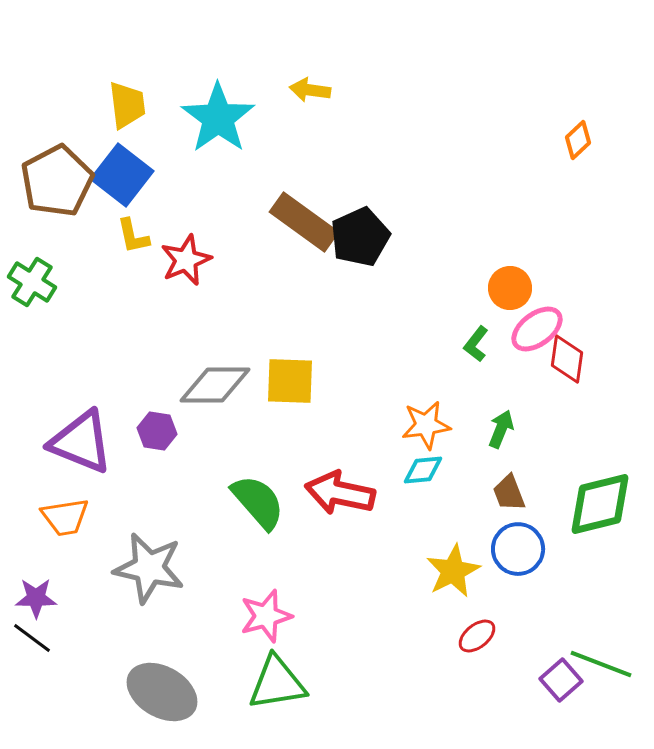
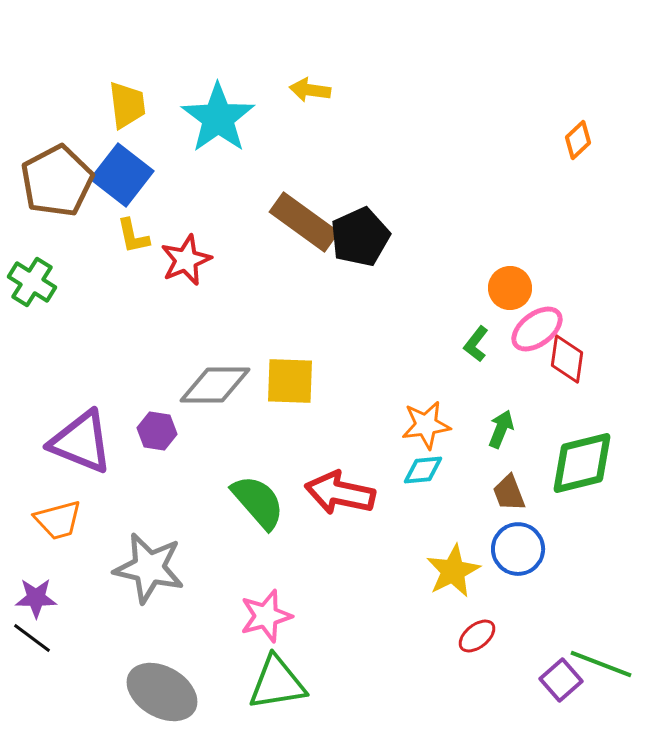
green diamond: moved 18 px left, 41 px up
orange trapezoid: moved 7 px left, 3 px down; rotated 6 degrees counterclockwise
